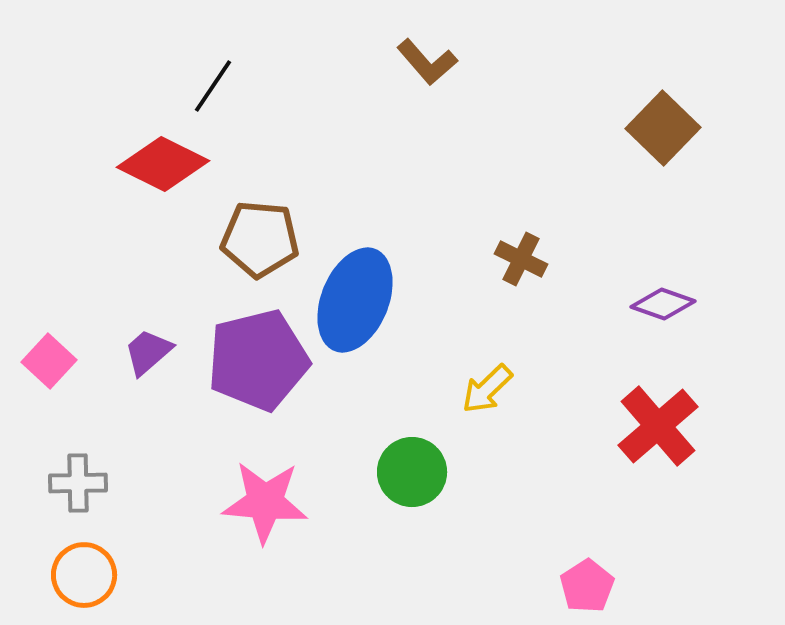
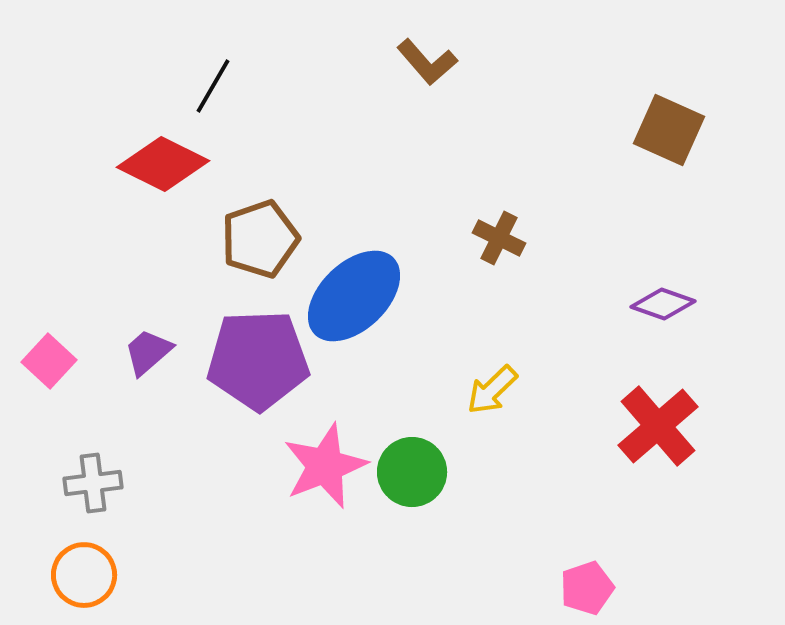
black line: rotated 4 degrees counterclockwise
brown square: moved 6 px right, 2 px down; rotated 20 degrees counterclockwise
brown pentagon: rotated 24 degrees counterclockwise
brown cross: moved 22 px left, 21 px up
blue ellipse: moved 1 px left, 4 px up; rotated 24 degrees clockwise
purple pentagon: rotated 12 degrees clockwise
yellow arrow: moved 5 px right, 1 px down
gray cross: moved 15 px right; rotated 6 degrees counterclockwise
pink star: moved 60 px right, 36 px up; rotated 26 degrees counterclockwise
pink pentagon: moved 2 px down; rotated 14 degrees clockwise
